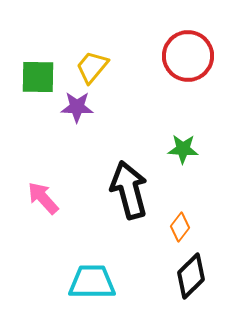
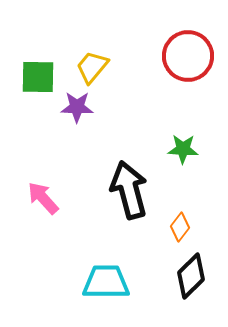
cyan trapezoid: moved 14 px right
